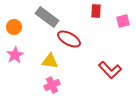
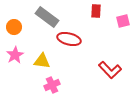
red ellipse: rotated 15 degrees counterclockwise
yellow triangle: moved 8 px left
